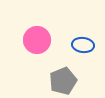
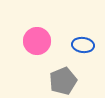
pink circle: moved 1 px down
